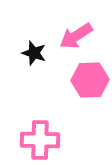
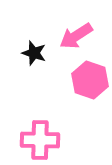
pink hexagon: rotated 21 degrees clockwise
